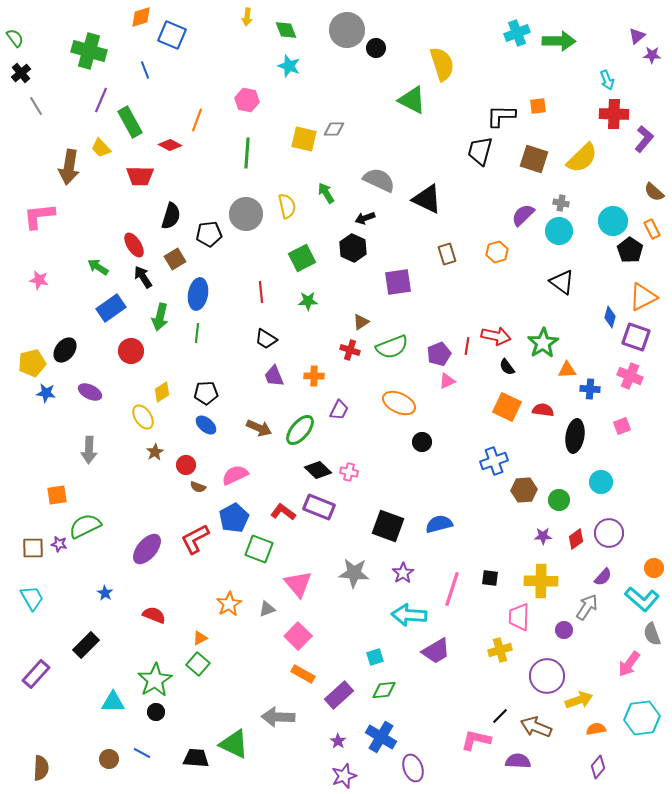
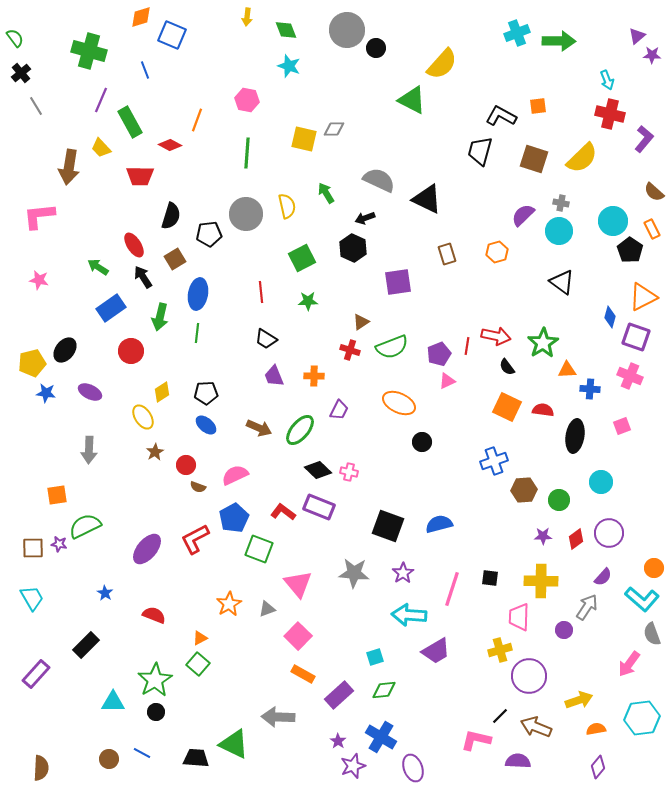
yellow semicircle at (442, 64): rotated 60 degrees clockwise
red cross at (614, 114): moved 4 px left; rotated 12 degrees clockwise
black L-shape at (501, 116): rotated 28 degrees clockwise
purple circle at (547, 676): moved 18 px left
purple star at (344, 776): moved 9 px right, 10 px up
